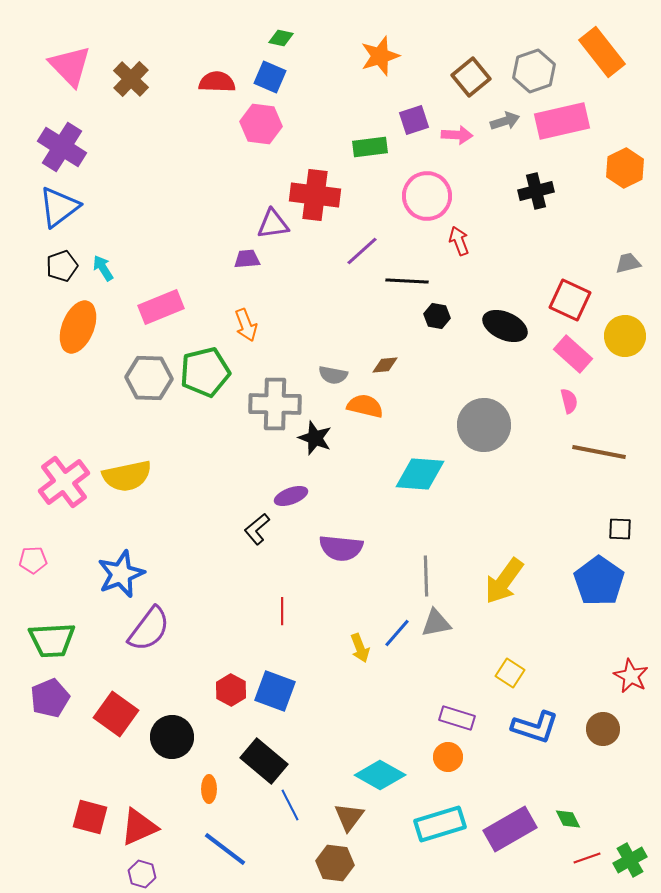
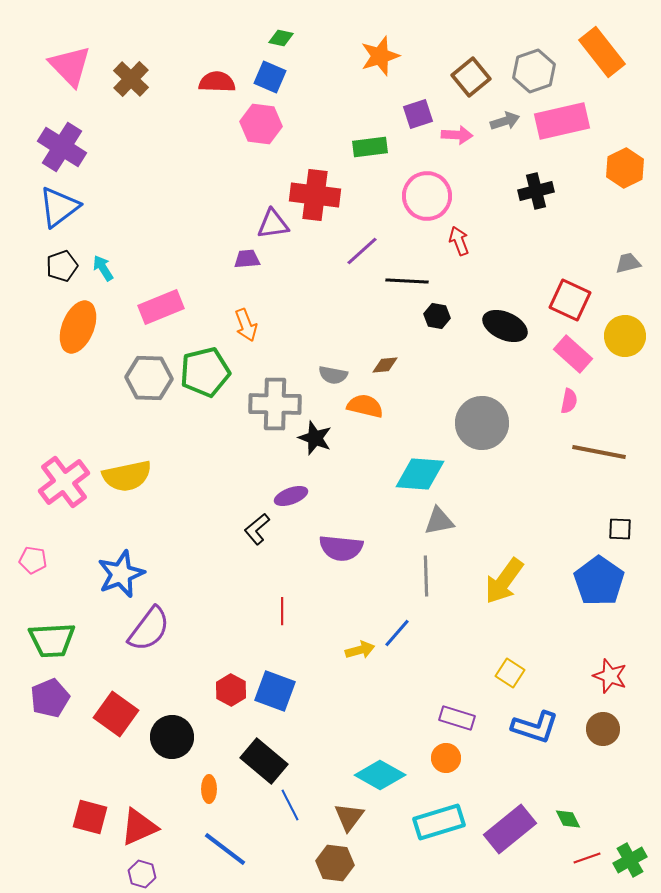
purple square at (414, 120): moved 4 px right, 6 px up
pink semicircle at (569, 401): rotated 25 degrees clockwise
gray circle at (484, 425): moved 2 px left, 2 px up
pink pentagon at (33, 560): rotated 12 degrees clockwise
gray triangle at (436, 623): moved 3 px right, 102 px up
yellow arrow at (360, 648): moved 2 px down; rotated 84 degrees counterclockwise
red star at (631, 676): moved 21 px left; rotated 8 degrees counterclockwise
orange circle at (448, 757): moved 2 px left, 1 px down
cyan rectangle at (440, 824): moved 1 px left, 2 px up
purple rectangle at (510, 829): rotated 9 degrees counterclockwise
